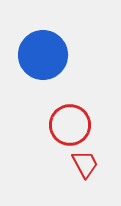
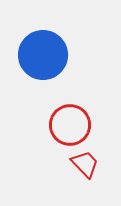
red trapezoid: rotated 16 degrees counterclockwise
